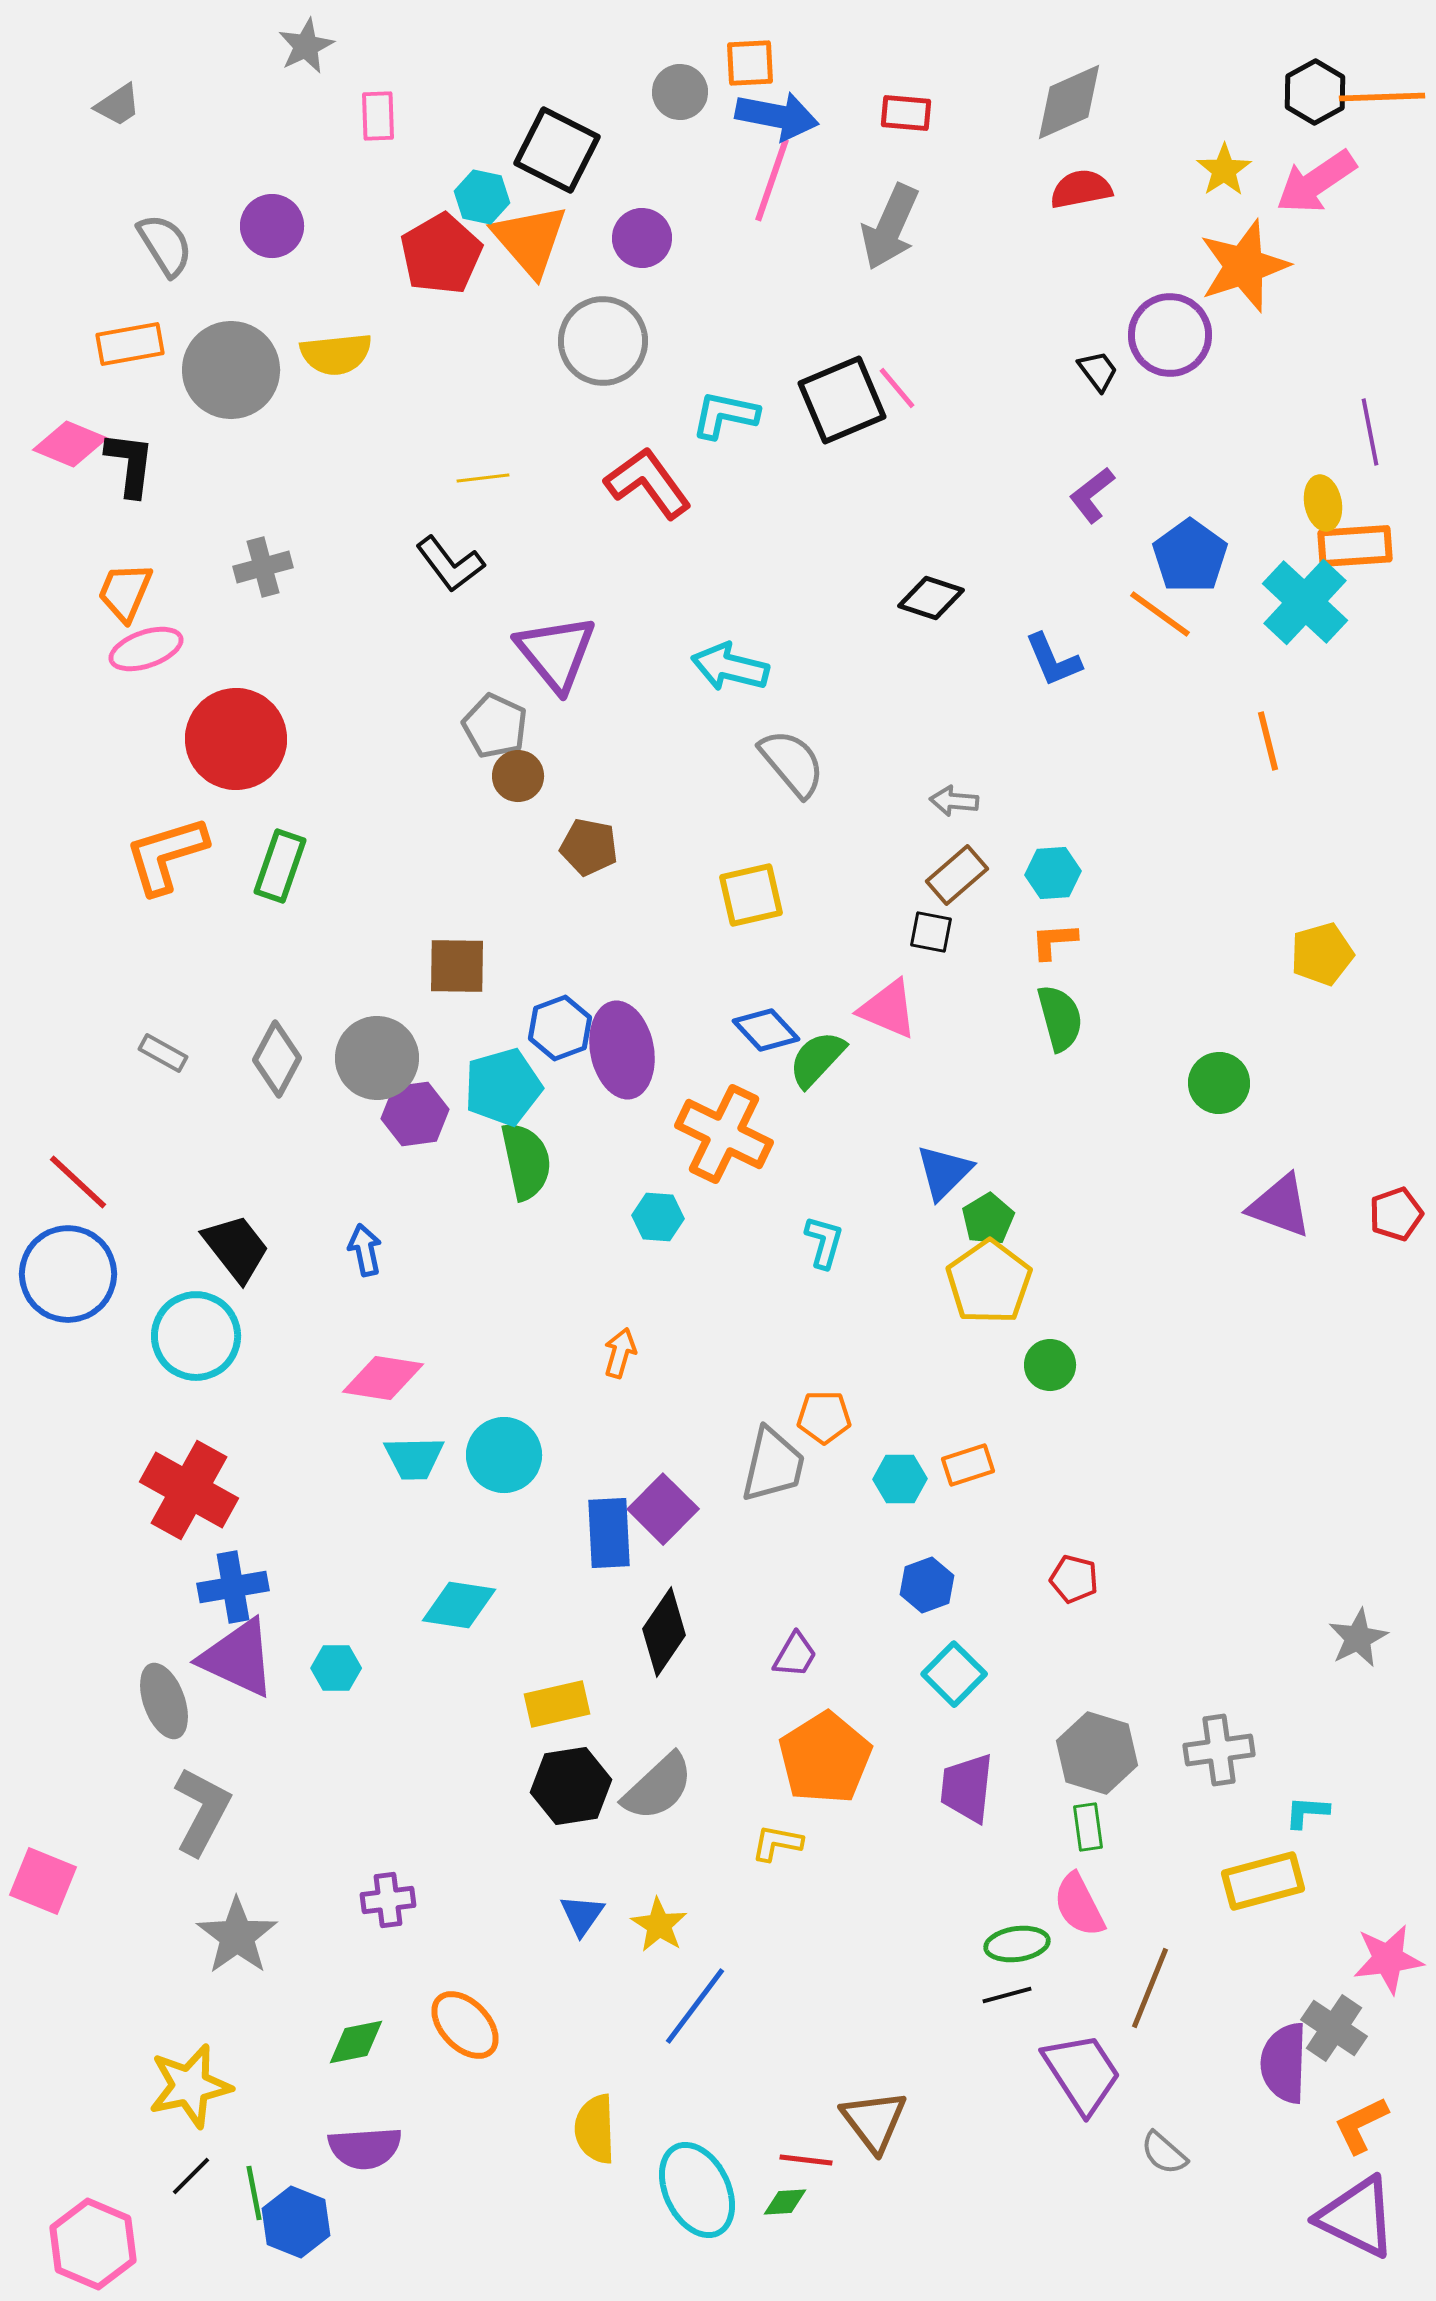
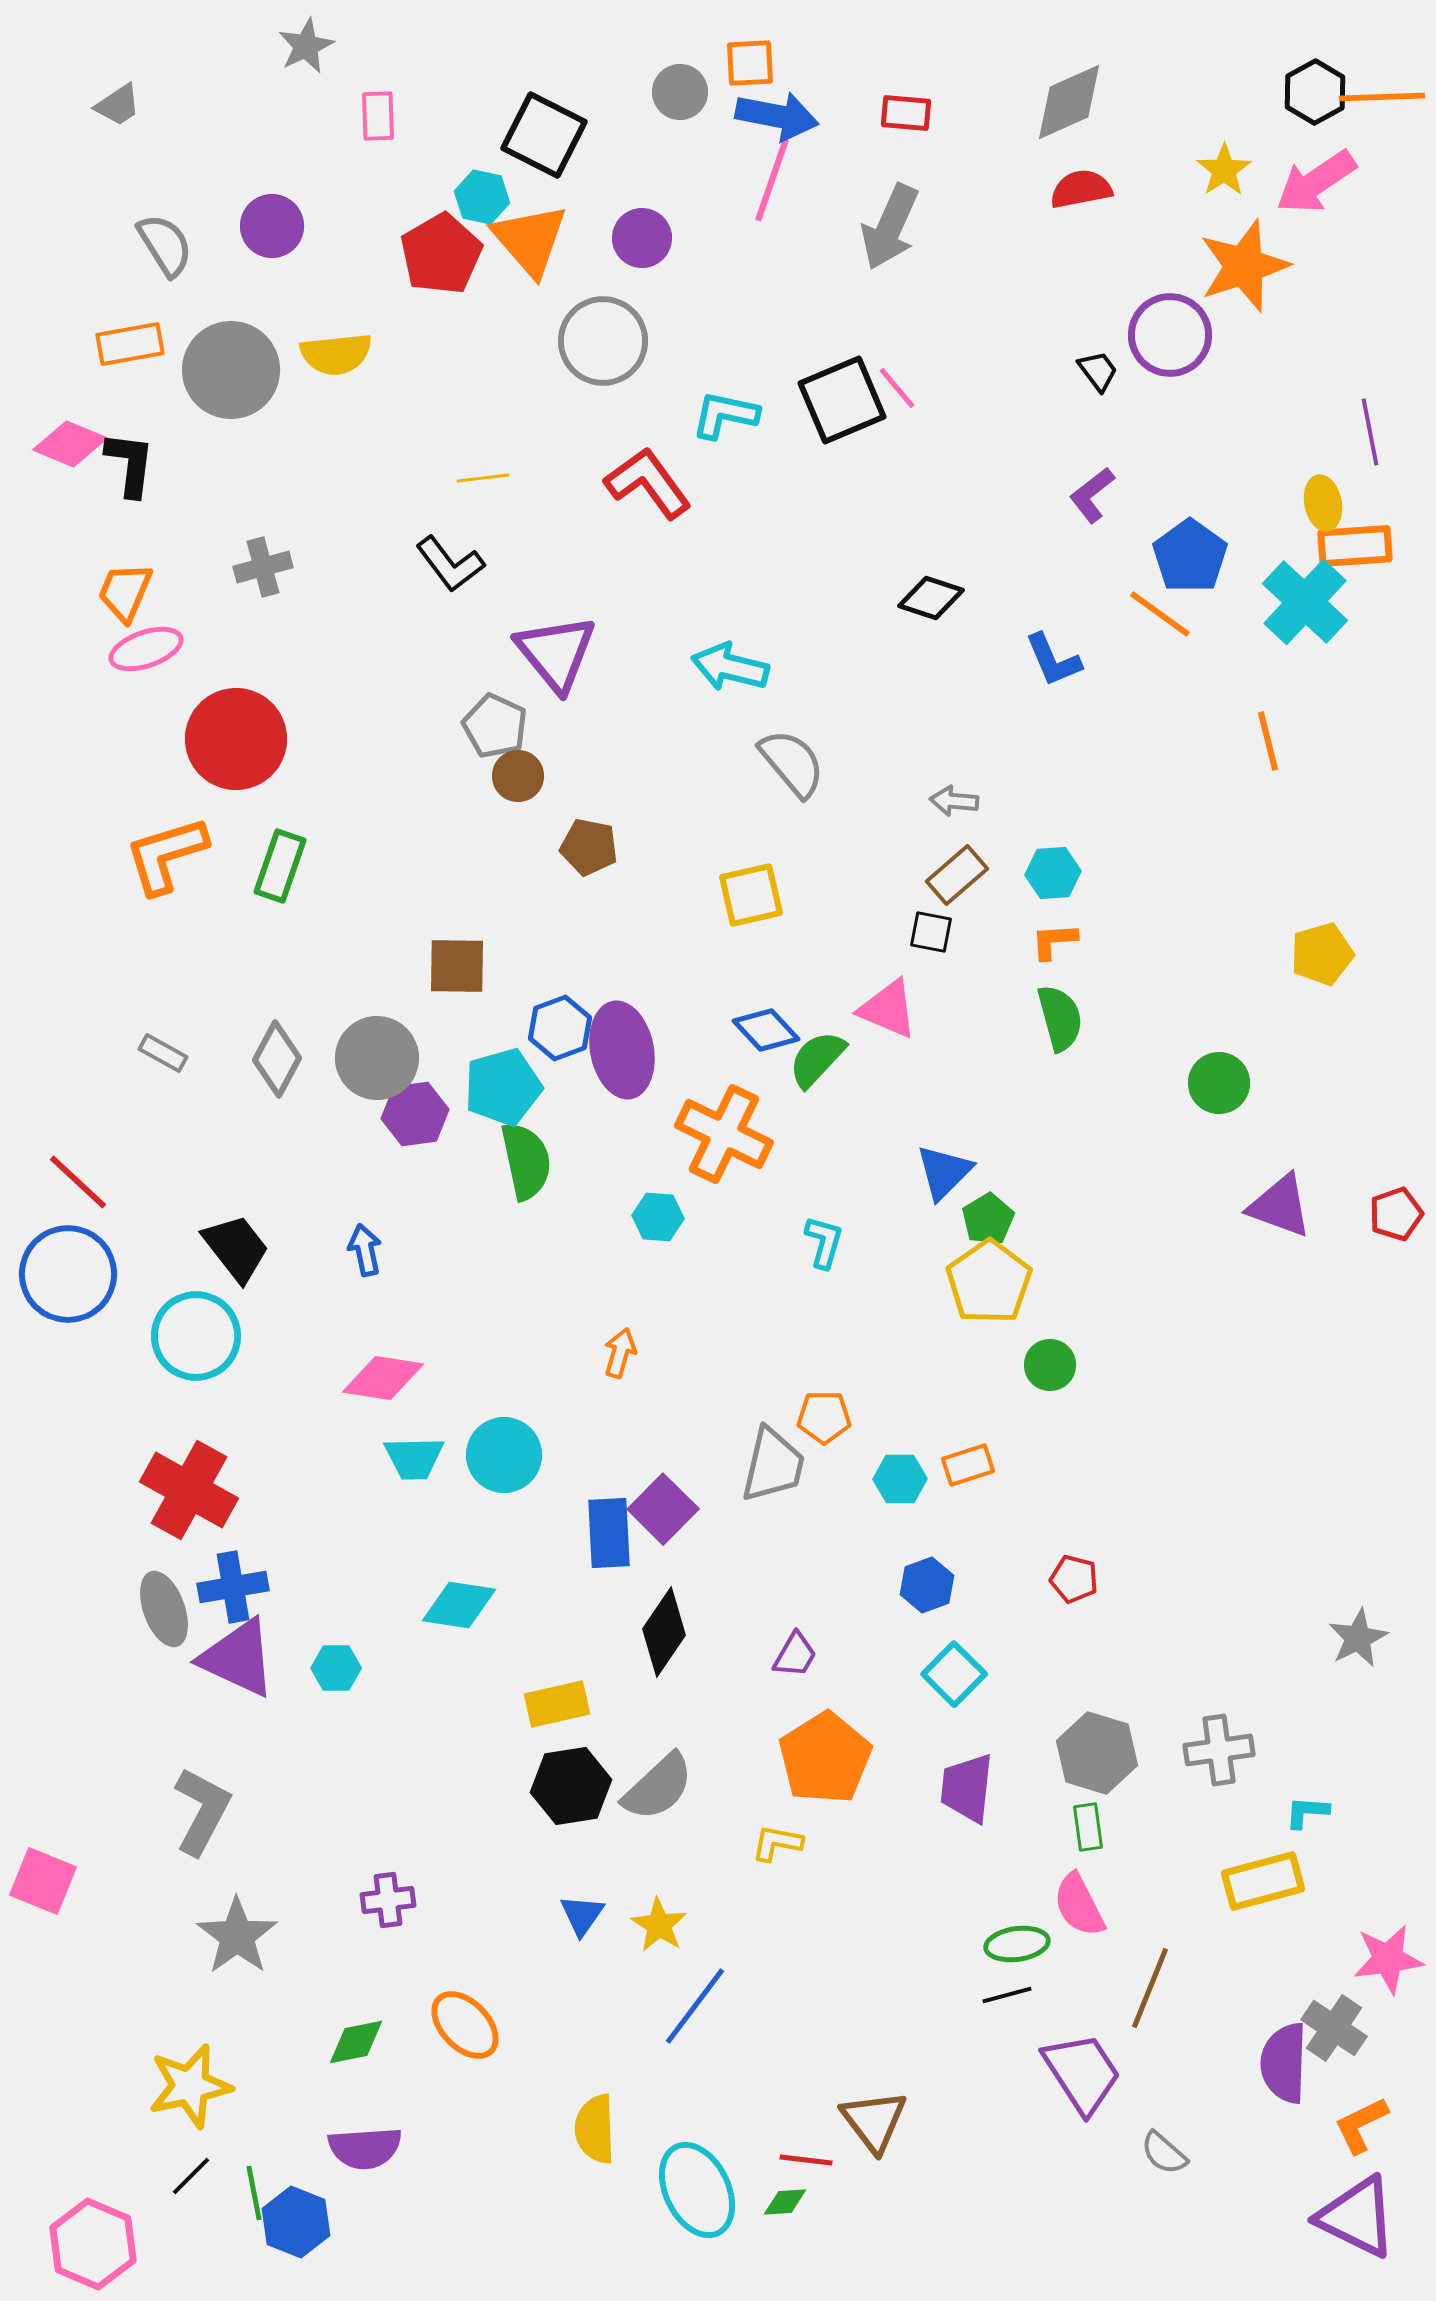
black square at (557, 150): moved 13 px left, 15 px up
gray ellipse at (164, 1701): moved 92 px up
